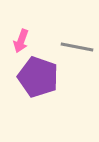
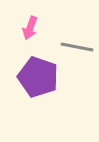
pink arrow: moved 9 px right, 13 px up
